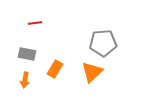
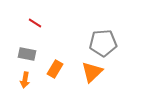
red line: rotated 40 degrees clockwise
